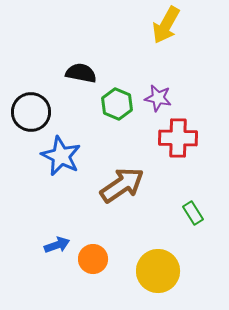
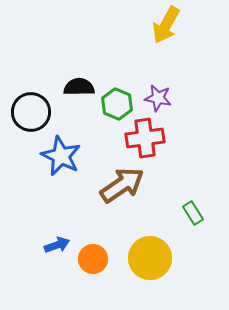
black semicircle: moved 2 px left, 14 px down; rotated 12 degrees counterclockwise
red cross: moved 33 px left; rotated 9 degrees counterclockwise
yellow circle: moved 8 px left, 13 px up
